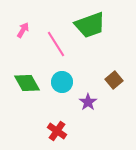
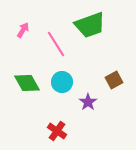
brown square: rotated 12 degrees clockwise
